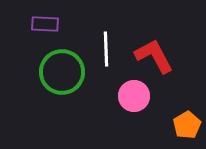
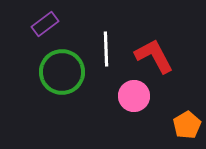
purple rectangle: rotated 40 degrees counterclockwise
